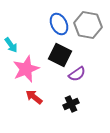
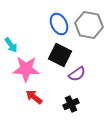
gray hexagon: moved 1 px right
pink star: rotated 24 degrees clockwise
